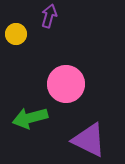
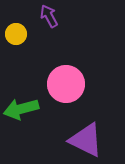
purple arrow: rotated 45 degrees counterclockwise
green arrow: moved 9 px left, 9 px up
purple triangle: moved 3 px left
